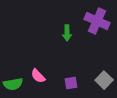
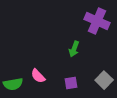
green arrow: moved 7 px right, 16 px down; rotated 21 degrees clockwise
